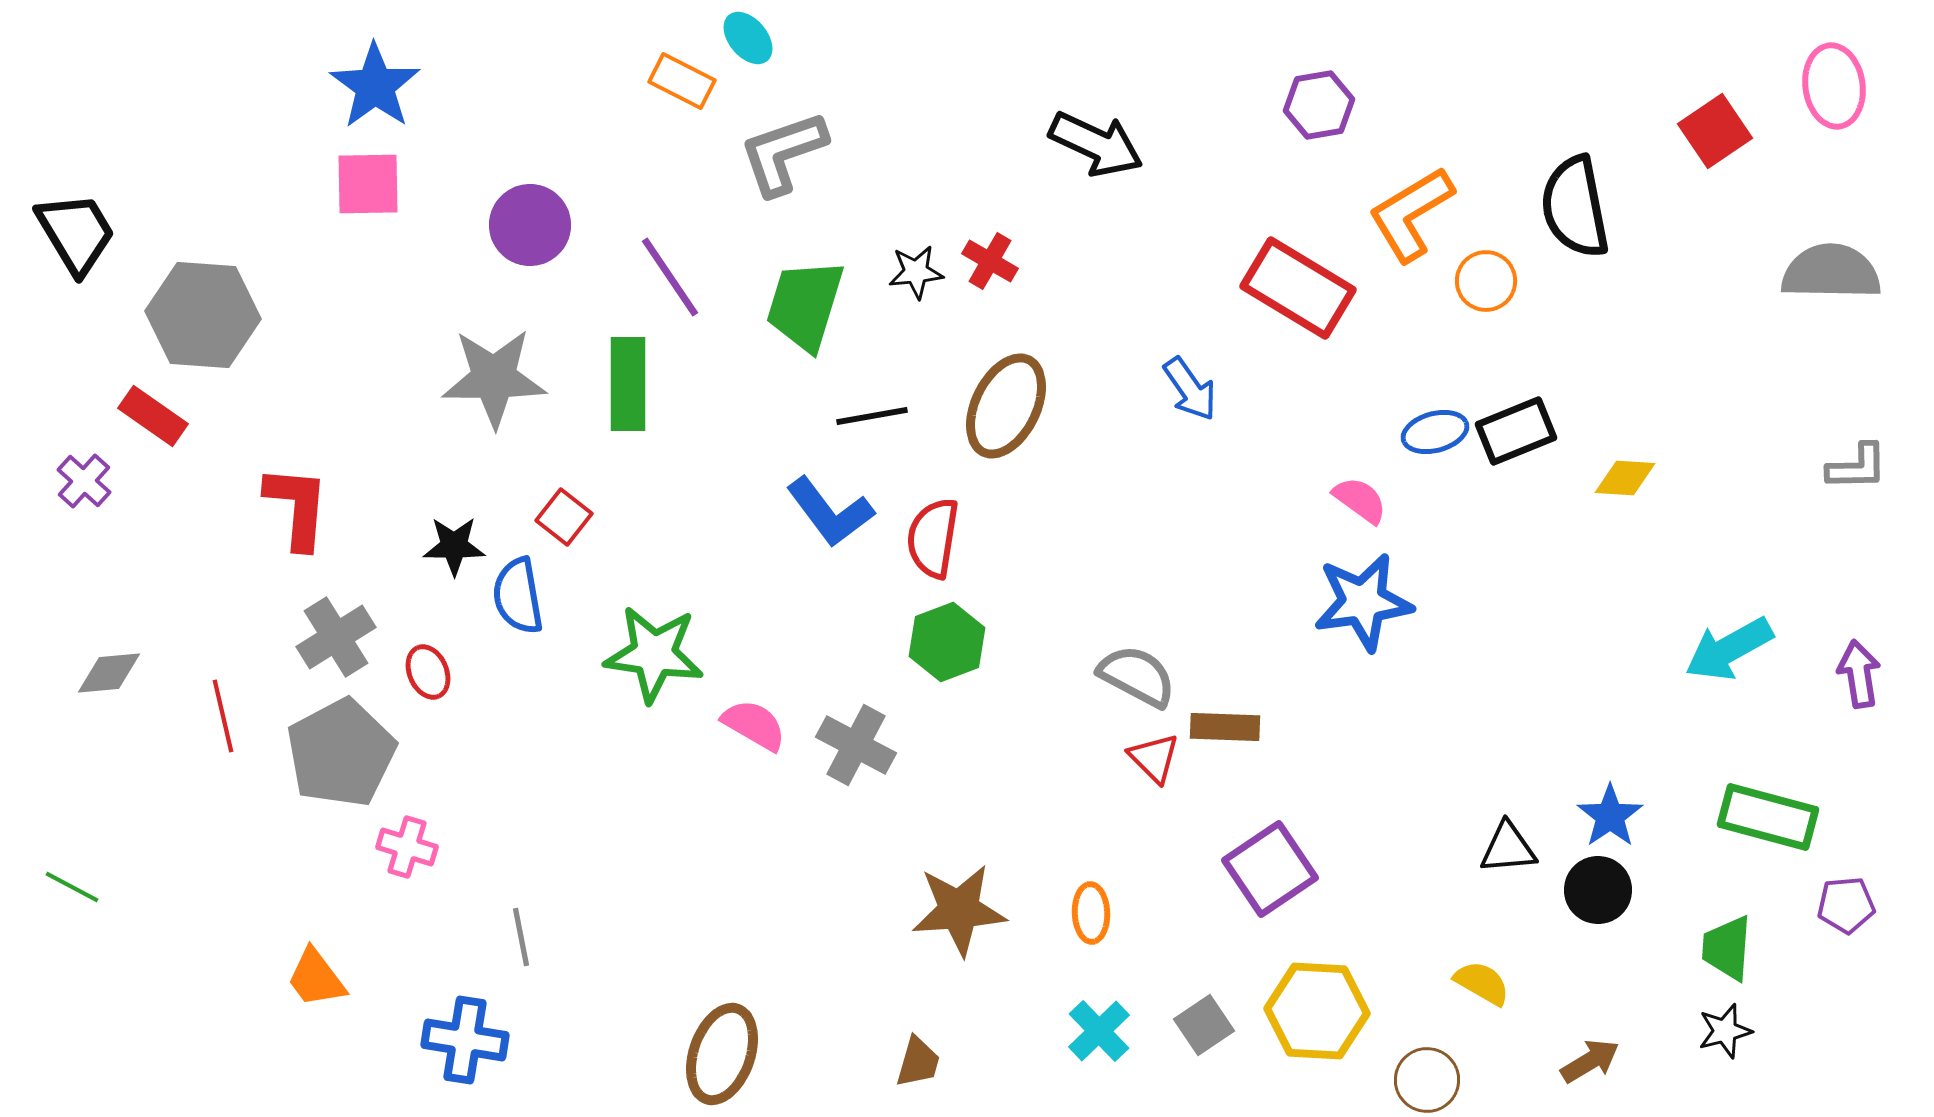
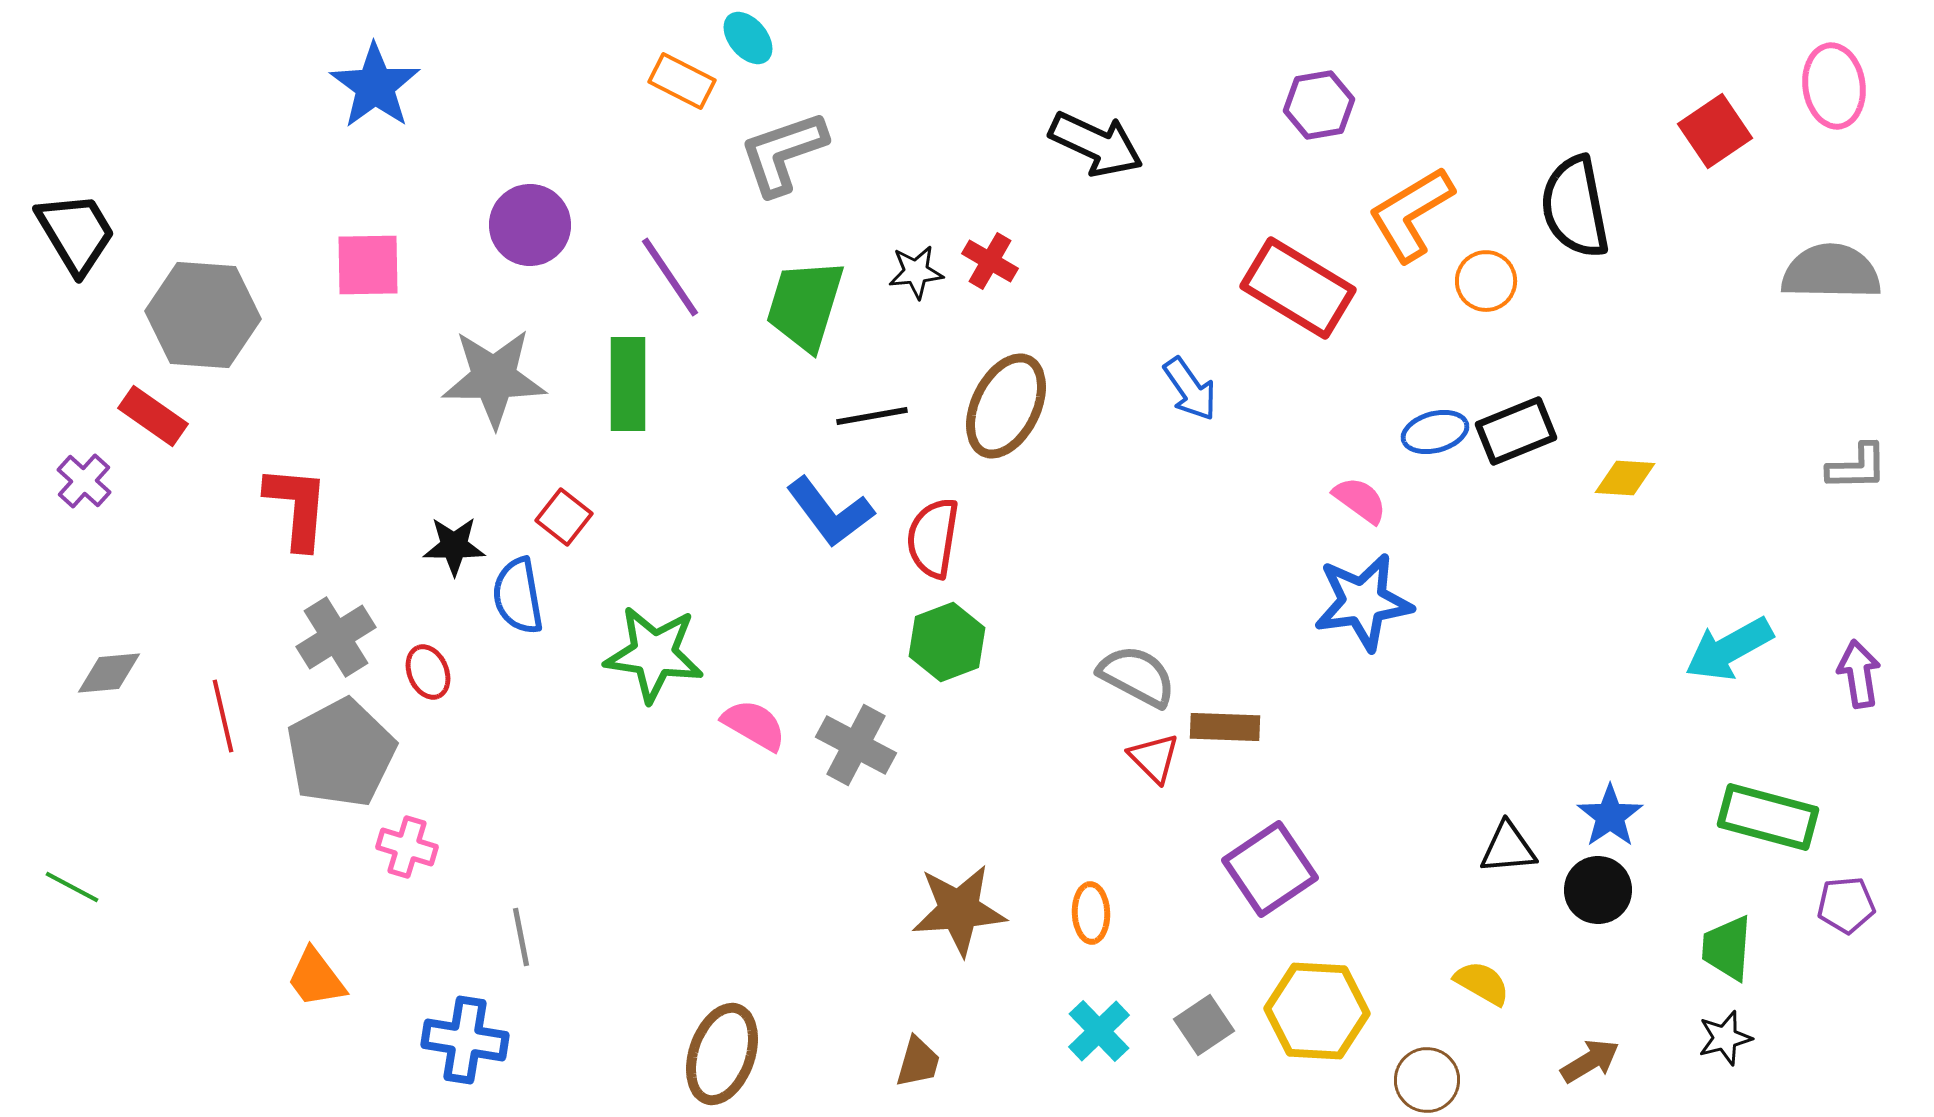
pink square at (368, 184): moved 81 px down
black star at (1725, 1031): moved 7 px down
